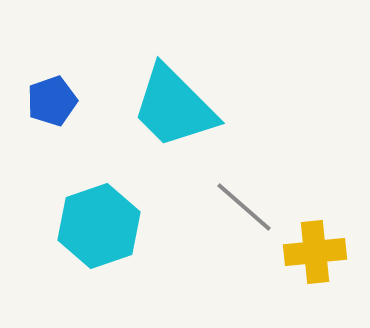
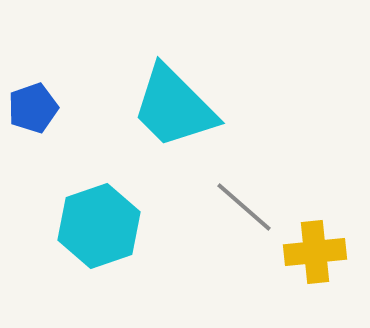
blue pentagon: moved 19 px left, 7 px down
